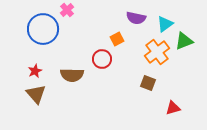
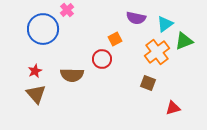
orange square: moved 2 px left
